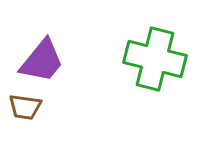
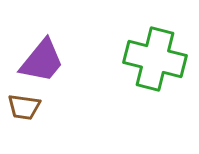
brown trapezoid: moved 1 px left
